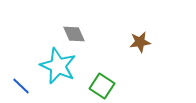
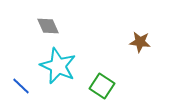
gray diamond: moved 26 px left, 8 px up
brown star: rotated 15 degrees clockwise
